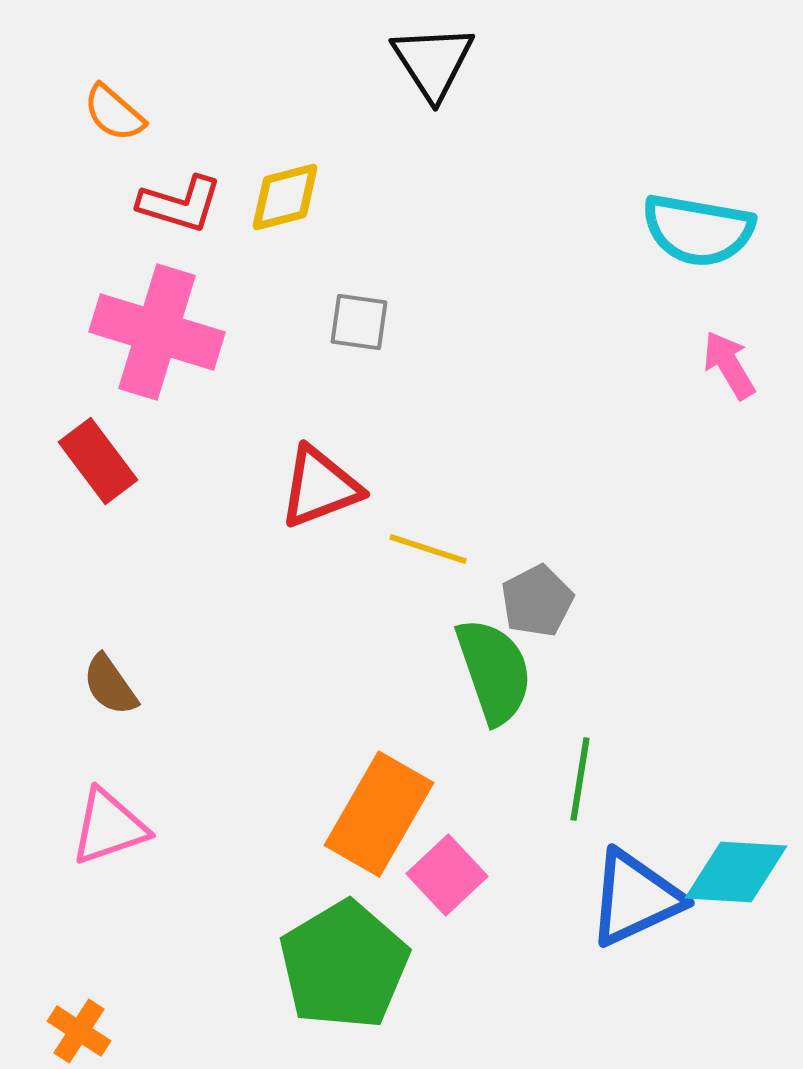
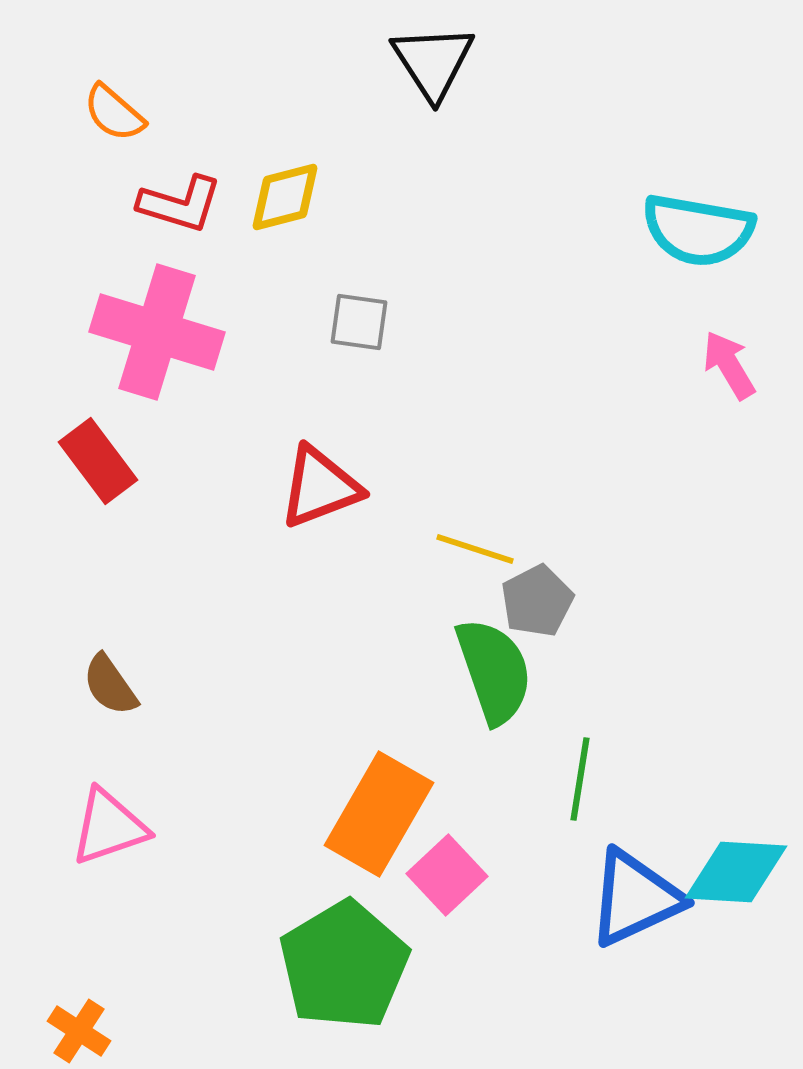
yellow line: moved 47 px right
